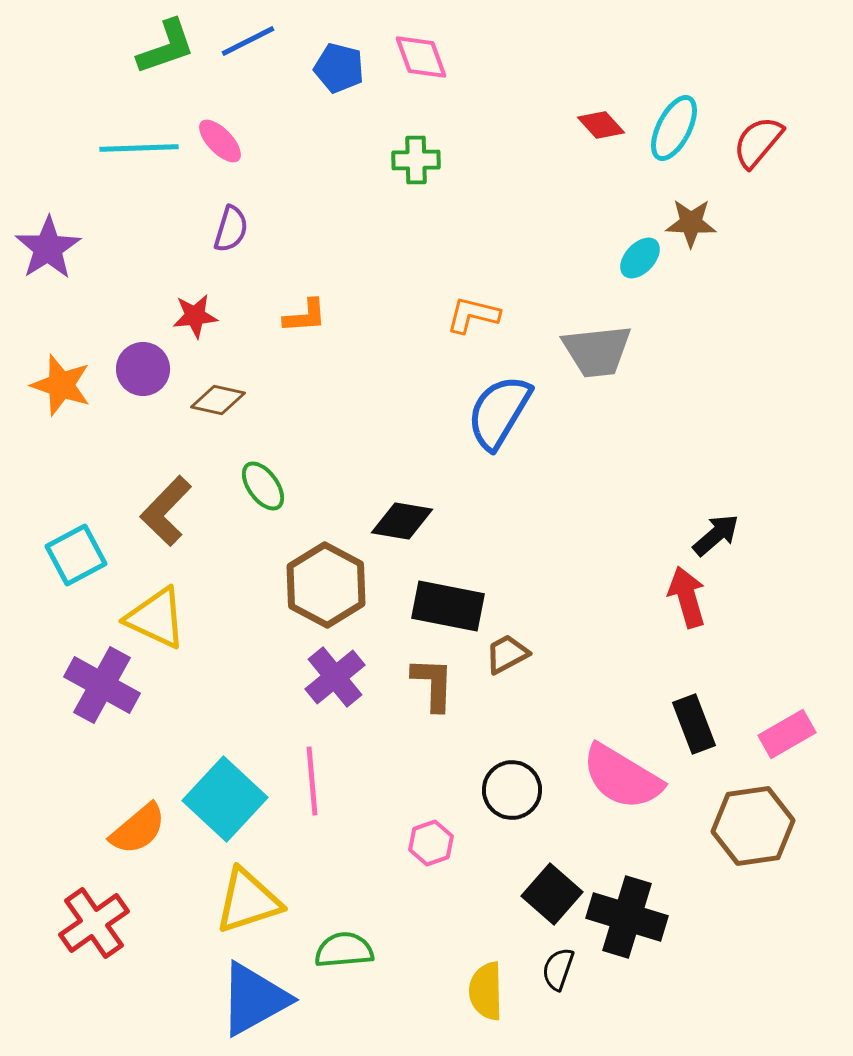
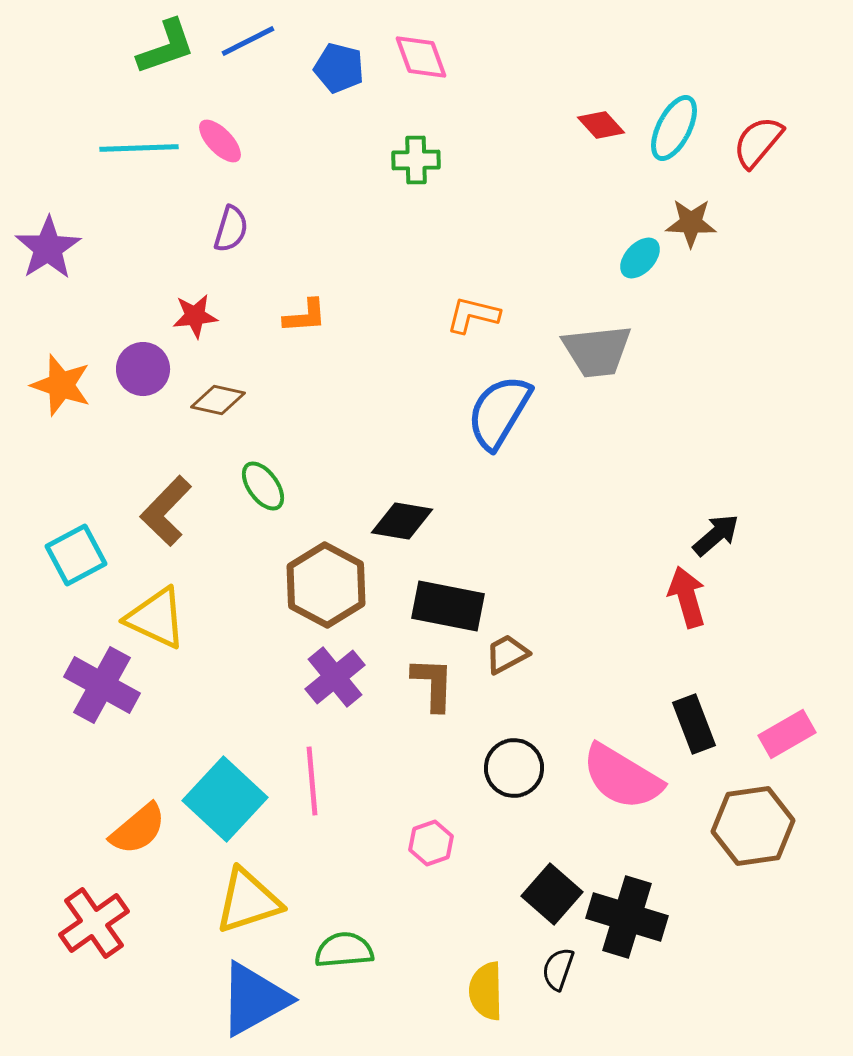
black circle at (512, 790): moved 2 px right, 22 px up
